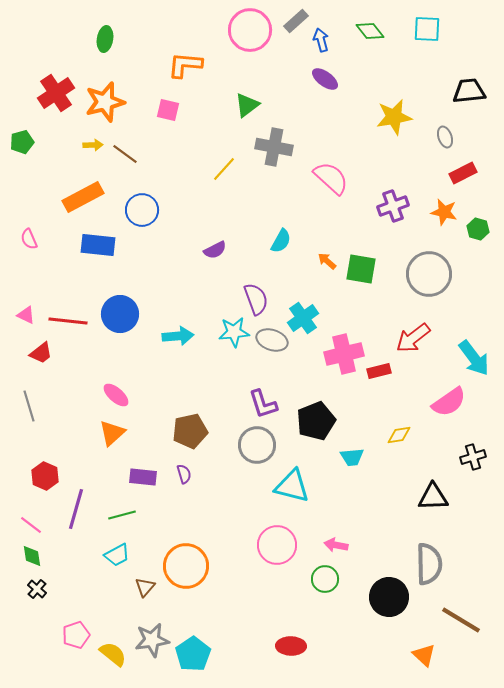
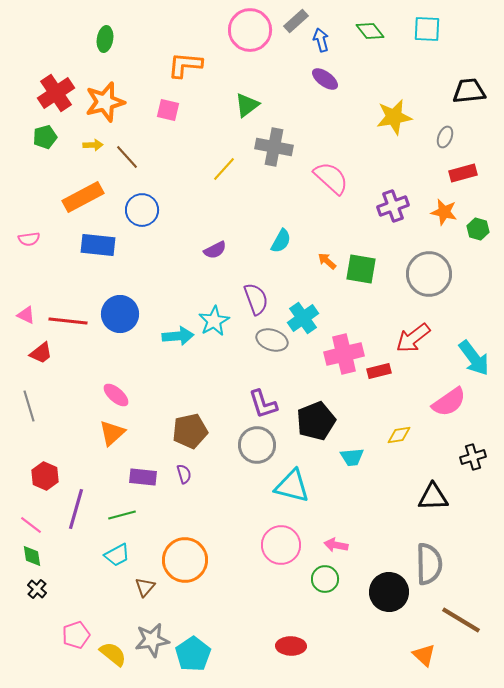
gray ellipse at (445, 137): rotated 40 degrees clockwise
green pentagon at (22, 142): moved 23 px right, 5 px up
brown line at (125, 154): moved 2 px right, 3 px down; rotated 12 degrees clockwise
red rectangle at (463, 173): rotated 12 degrees clockwise
pink semicircle at (29, 239): rotated 75 degrees counterclockwise
cyan star at (234, 332): moved 20 px left, 11 px up; rotated 24 degrees counterclockwise
pink circle at (277, 545): moved 4 px right
orange circle at (186, 566): moved 1 px left, 6 px up
black circle at (389, 597): moved 5 px up
